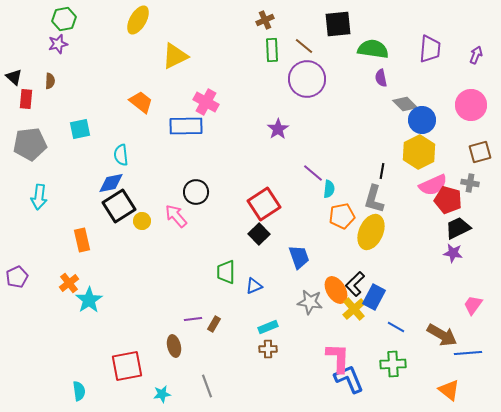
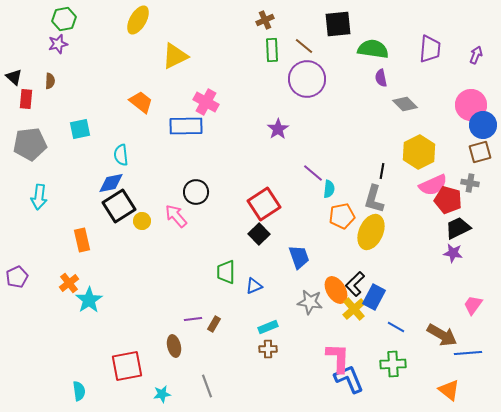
blue circle at (422, 120): moved 61 px right, 5 px down
